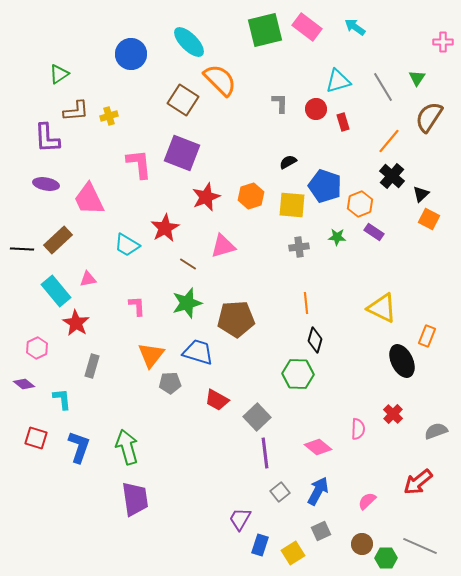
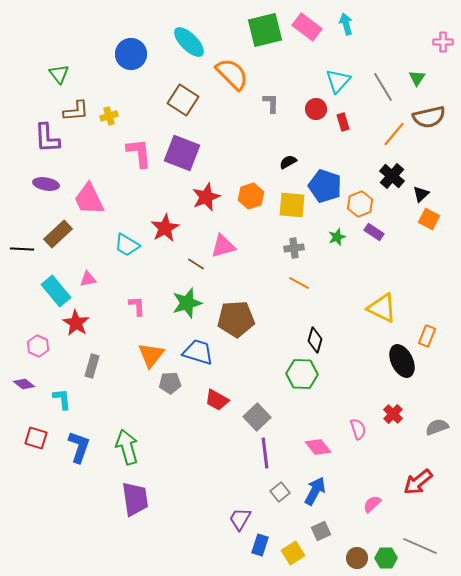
cyan arrow at (355, 27): moved 9 px left, 3 px up; rotated 40 degrees clockwise
green triangle at (59, 74): rotated 35 degrees counterclockwise
orange semicircle at (220, 80): moved 12 px right, 6 px up
cyan triangle at (338, 81): rotated 32 degrees counterclockwise
gray L-shape at (280, 103): moved 9 px left
brown semicircle at (429, 117): rotated 136 degrees counterclockwise
orange line at (389, 141): moved 5 px right, 7 px up
pink L-shape at (139, 164): moved 11 px up
green star at (337, 237): rotated 24 degrees counterclockwise
brown rectangle at (58, 240): moved 6 px up
gray cross at (299, 247): moved 5 px left, 1 px down
brown line at (188, 264): moved 8 px right
orange line at (306, 303): moved 7 px left, 20 px up; rotated 55 degrees counterclockwise
pink hexagon at (37, 348): moved 1 px right, 2 px up; rotated 10 degrees counterclockwise
green hexagon at (298, 374): moved 4 px right
pink semicircle at (358, 429): rotated 20 degrees counterclockwise
gray semicircle at (436, 431): moved 1 px right, 4 px up
pink diamond at (318, 447): rotated 12 degrees clockwise
blue arrow at (318, 491): moved 3 px left
pink semicircle at (367, 501): moved 5 px right, 3 px down
brown circle at (362, 544): moved 5 px left, 14 px down
